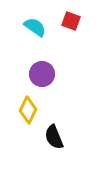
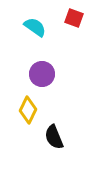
red square: moved 3 px right, 3 px up
